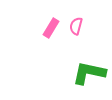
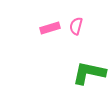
pink rectangle: moved 1 px left; rotated 42 degrees clockwise
